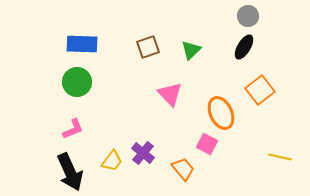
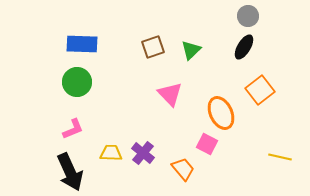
brown square: moved 5 px right
yellow trapezoid: moved 1 px left, 8 px up; rotated 125 degrees counterclockwise
